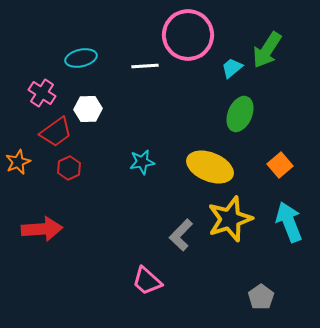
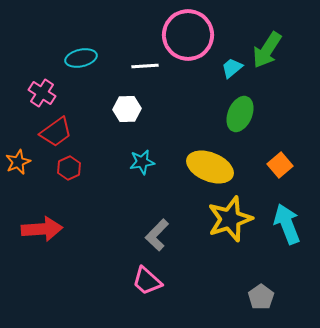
white hexagon: moved 39 px right
cyan arrow: moved 2 px left, 2 px down
gray L-shape: moved 24 px left
